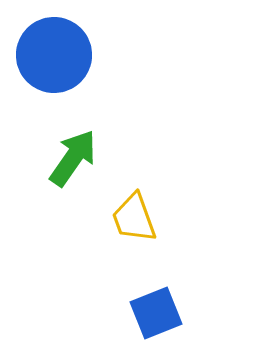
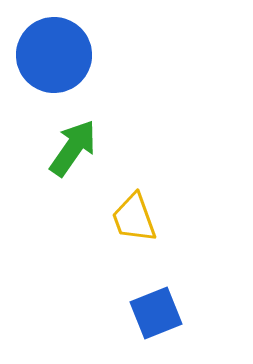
green arrow: moved 10 px up
